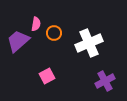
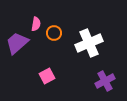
purple trapezoid: moved 1 px left, 2 px down
